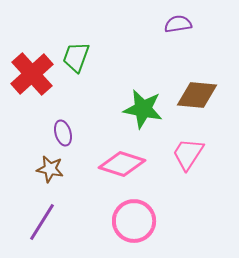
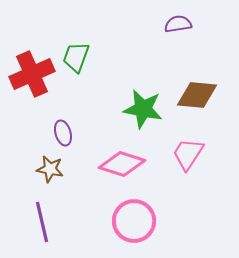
red cross: rotated 18 degrees clockwise
purple line: rotated 45 degrees counterclockwise
